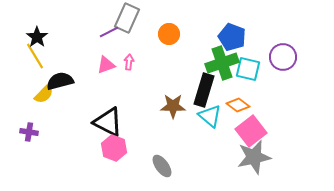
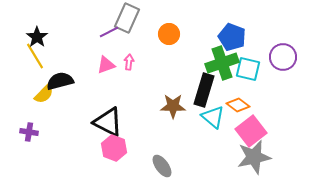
cyan triangle: moved 3 px right, 1 px down
